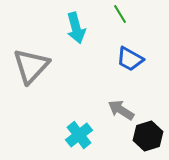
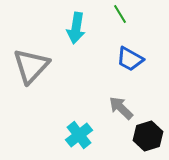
cyan arrow: rotated 24 degrees clockwise
gray arrow: moved 2 px up; rotated 12 degrees clockwise
